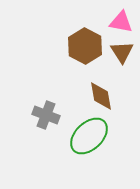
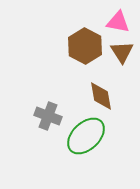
pink triangle: moved 3 px left
gray cross: moved 2 px right, 1 px down
green ellipse: moved 3 px left
